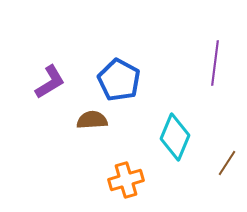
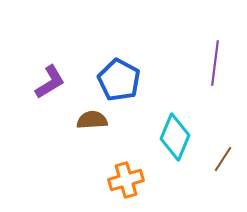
brown line: moved 4 px left, 4 px up
